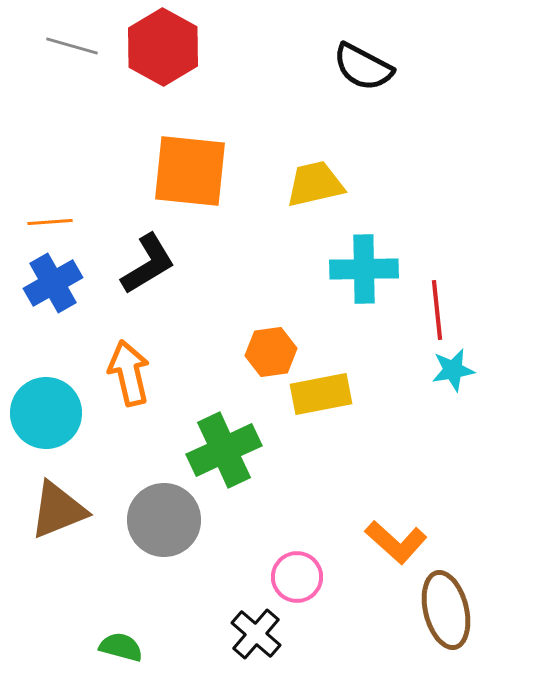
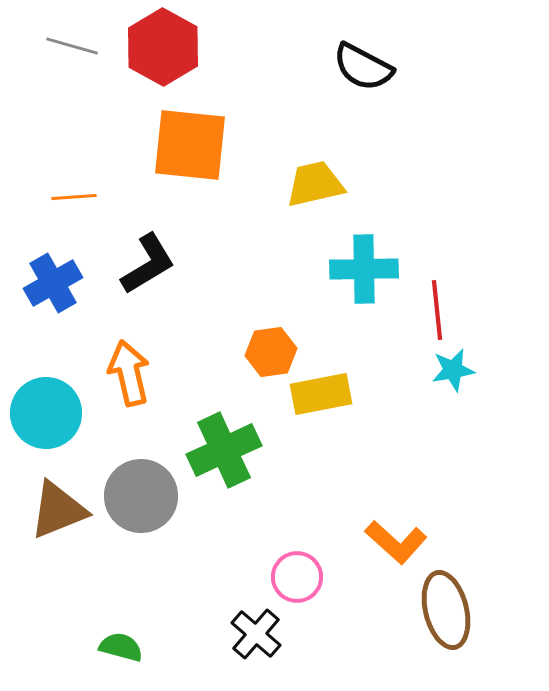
orange square: moved 26 px up
orange line: moved 24 px right, 25 px up
gray circle: moved 23 px left, 24 px up
